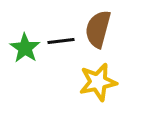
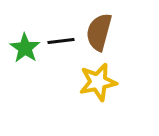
brown semicircle: moved 1 px right, 3 px down
